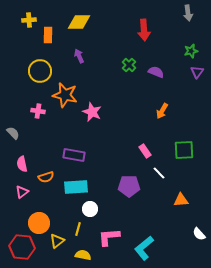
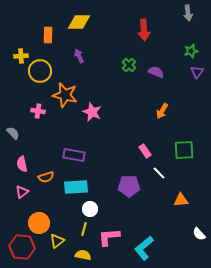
yellow cross: moved 8 px left, 36 px down
yellow line: moved 6 px right
